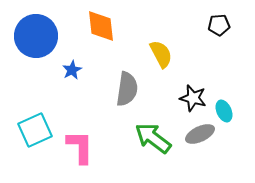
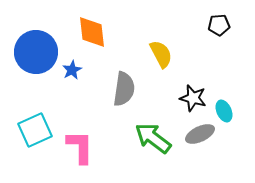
orange diamond: moved 9 px left, 6 px down
blue circle: moved 16 px down
gray semicircle: moved 3 px left
